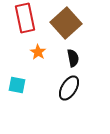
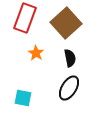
red rectangle: rotated 32 degrees clockwise
orange star: moved 2 px left, 1 px down
black semicircle: moved 3 px left
cyan square: moved 6 px right, 13 px down
